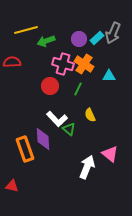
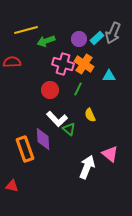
red circle: moved 4 px down
